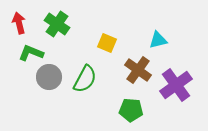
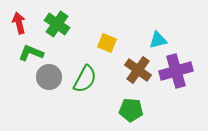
purple cross: moved 14 px up; rotated 20 degrees clockwise
